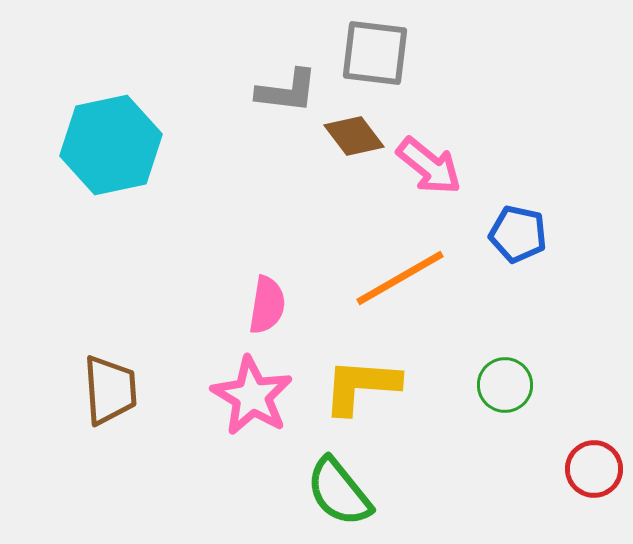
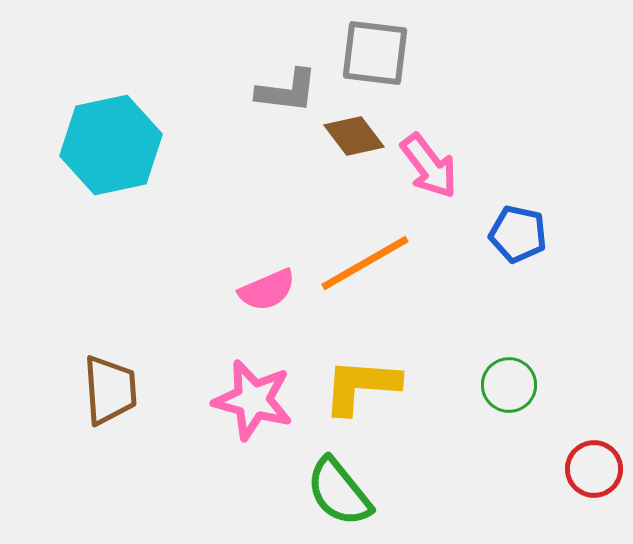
pink arrow: rotated 14 degrees clockwise
orange line: moved 35 px left, 15 px up
pink semicircle: moved 15 px up; rotated 58 degrees clockwise
green circle: moved 4 px right
pink star: moved 1 px right, 4 px down; rotated 16 degrees counterclockwise
